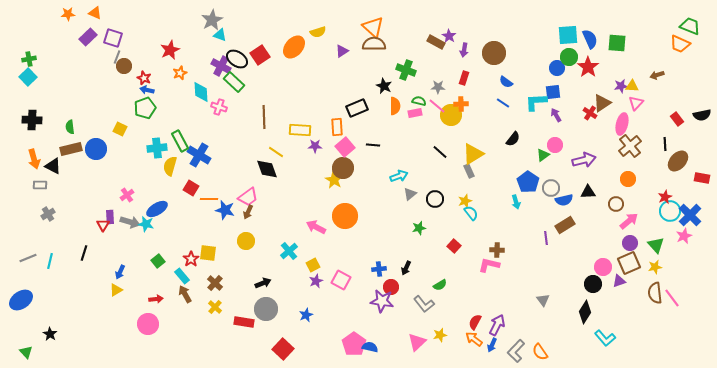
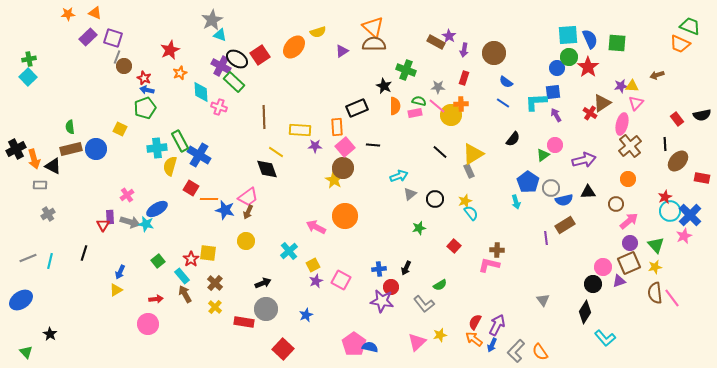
black cross at (32, 120): moved 16 px left, 29 px down; rotated 30 degrees counterclockwise
